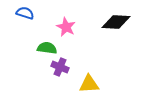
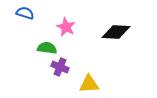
black diamond: moved 10 px down
